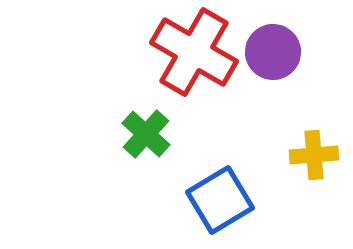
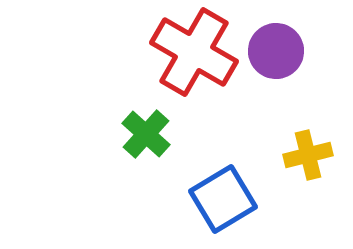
purple circle: moved 3 px right, 1 px up
yellow cross: moved 6 px left; rotated 9 degrees counterclockwise
blue square: moved 3 px right, 1 px up
